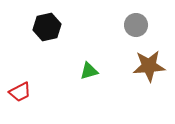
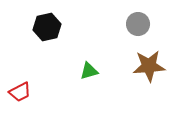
gray circle: moved 2 px right, 1 px up
